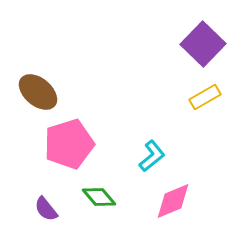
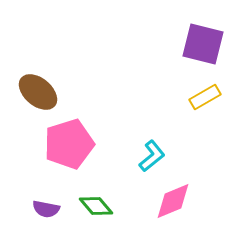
purple square: rotated 30 degrees counterclockwise
green diamond: moved 3 px left, 9 px down
purple semicircle: rotated 40 degrees counterclockwise
